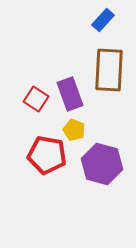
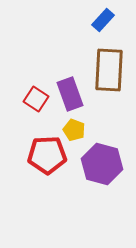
red pentagon: rotated 12 degrees counterclockwise
